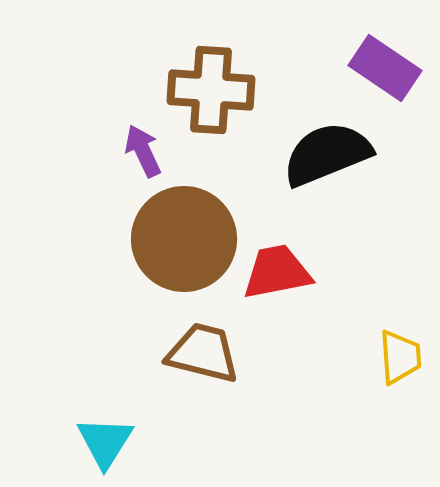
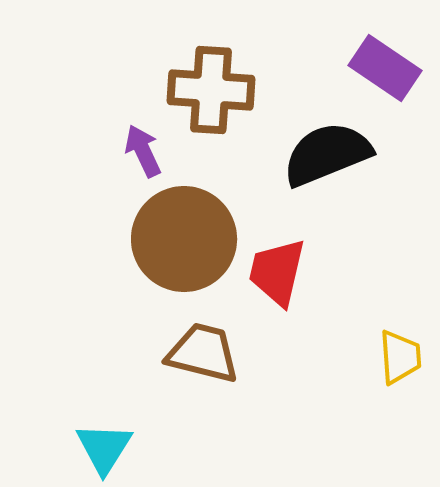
red trapezoid: rotated 66 degrees counterclockwise
cyan triangle: moved 1 px left, 6 px down
